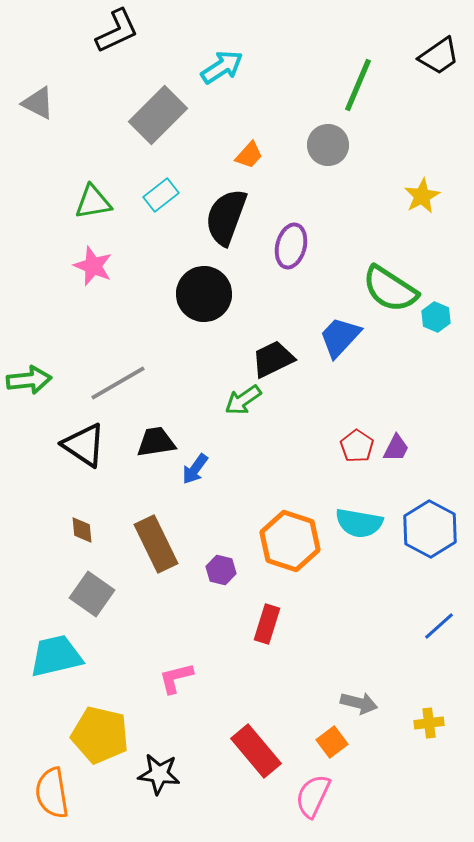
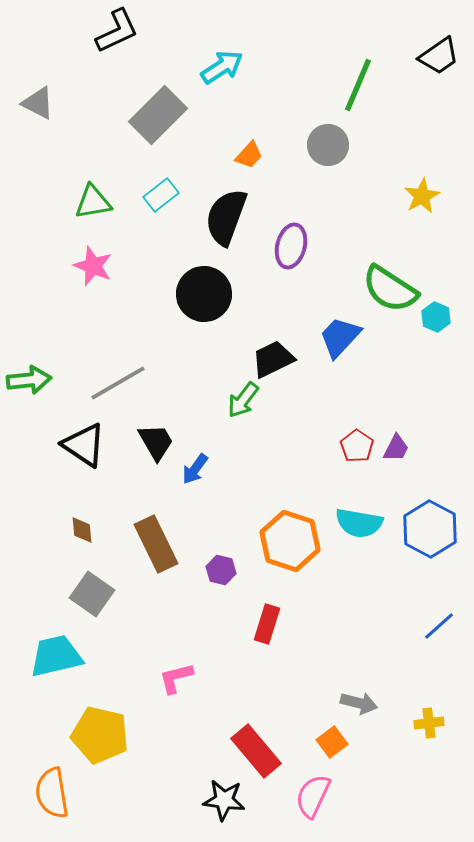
green arrow at (243, 400): rotated 18 degrees counterclockwise
black trapezoid at (156, 442): rotated 69 degrees clockwise
black star at (159, 774): moved 65 px right, 26 px down
